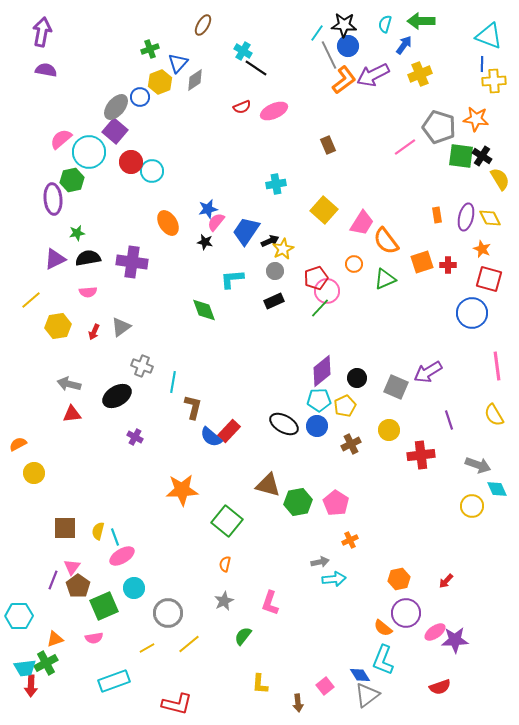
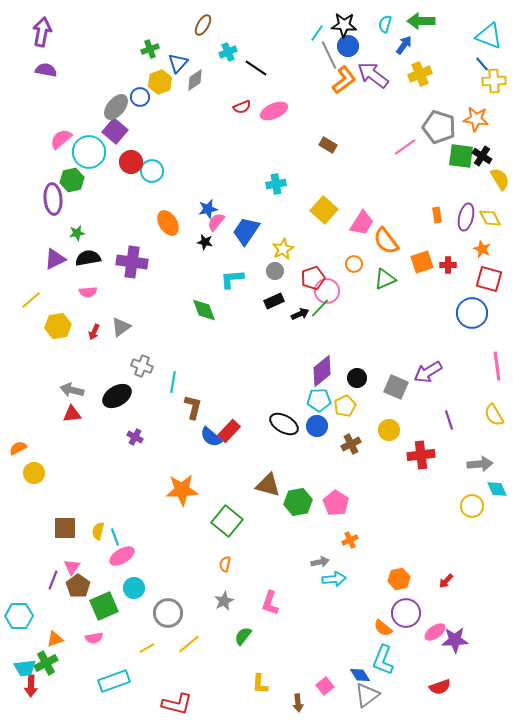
cyan cross at (243, 51): moved 15 px left, 1 px down; rotated 36 degrees clockwise
blue line at (482, 64): rotated 42 degrees counterclockwise
purple arrow at (373, 75): rotated 64 degrees clockwise
brown rectangle at (328, 145): rotated 36 degrees counterclockwise
black arrow at (270, 241): moved 30 px right, 73 px down
red pentagon at (316, 278): moved 3 px left
gray arrow at (69, 384): moved 3 px right, 6 px down
orange semicircle at (18, 444): moved 4 px down
gray arrow at (478, 465): moved 2 px right, 1 px up; rotated 25 degrees counterclockwise
